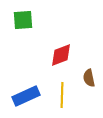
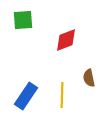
red diamond: moved 5 px right, 15 px up
blue rectangle: rotated 32 degrees counterclockwise
